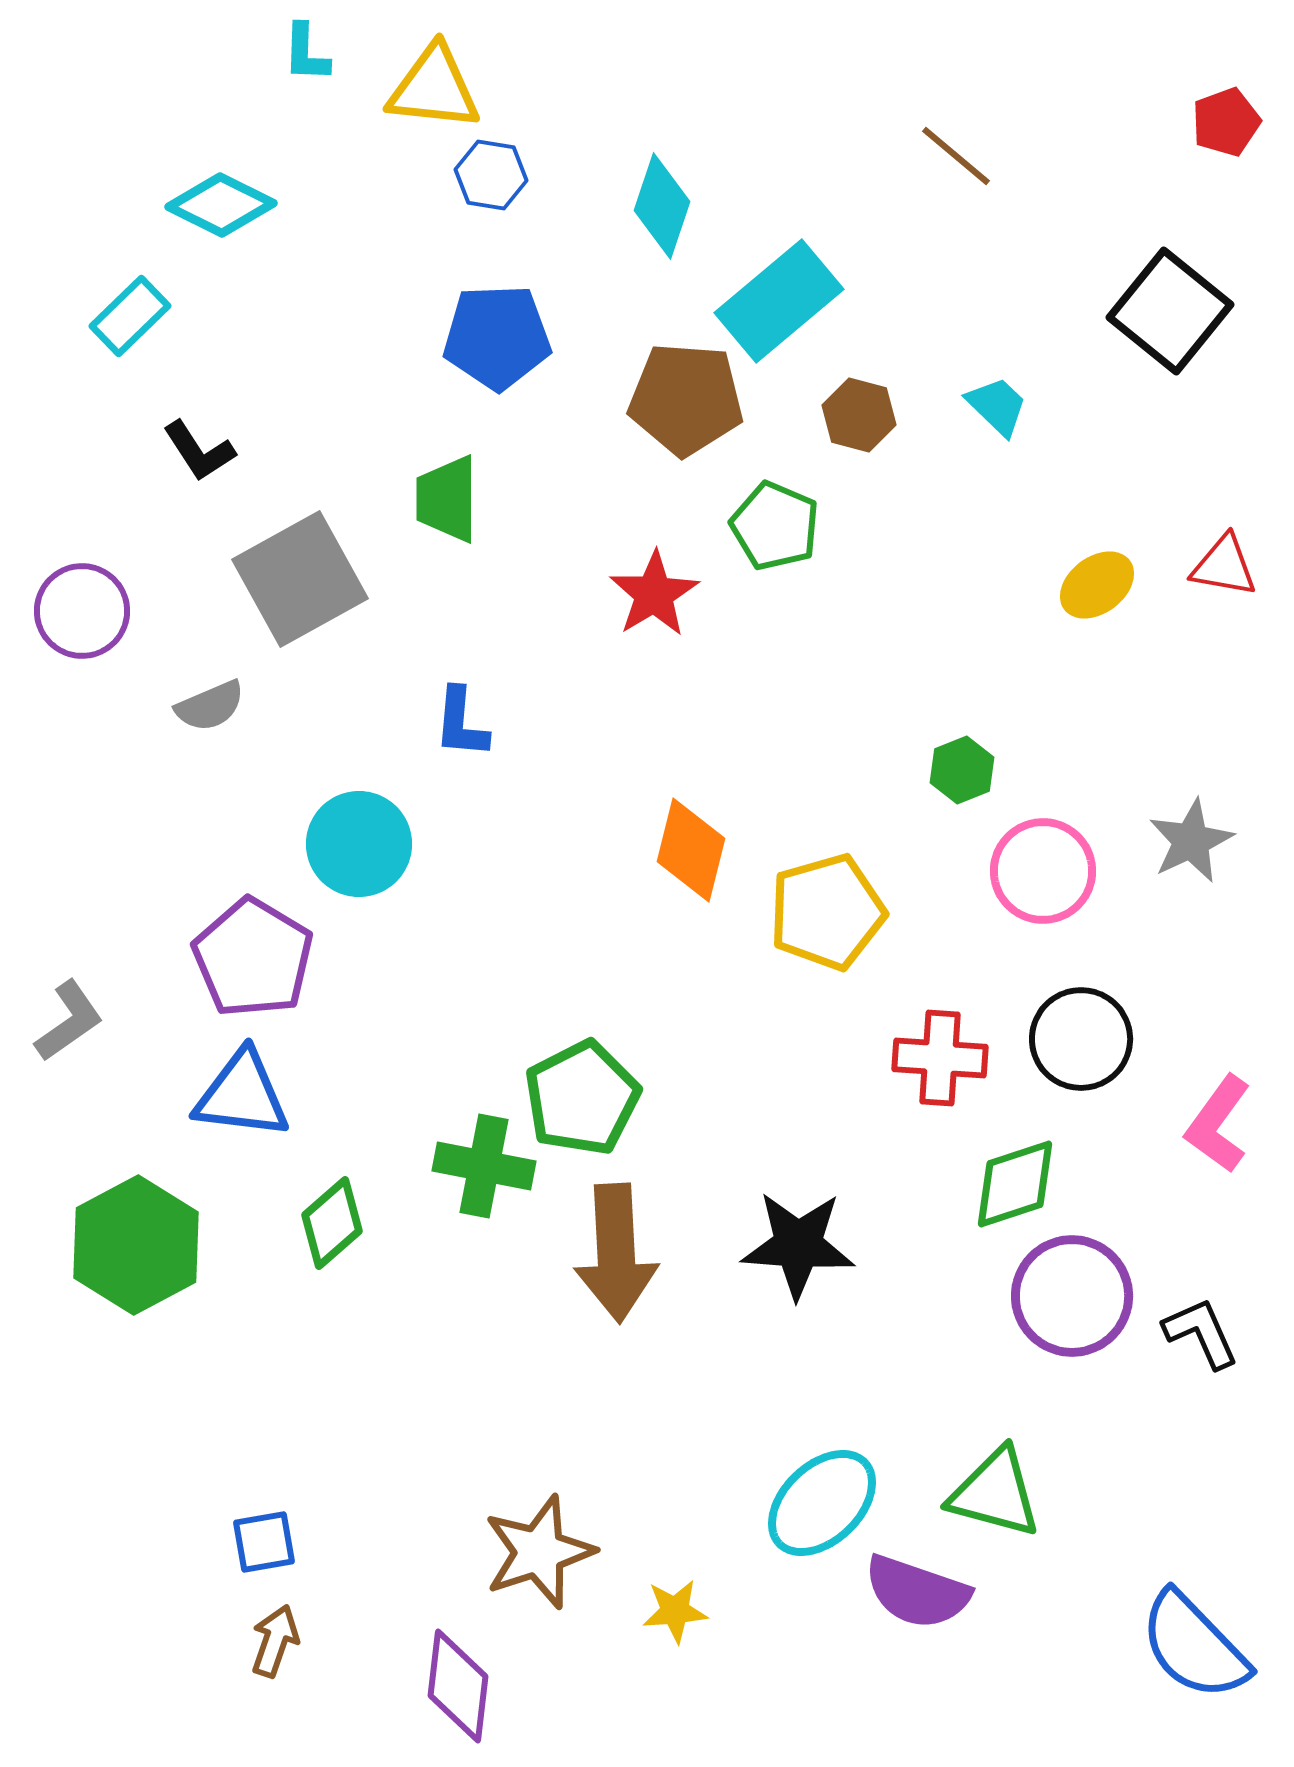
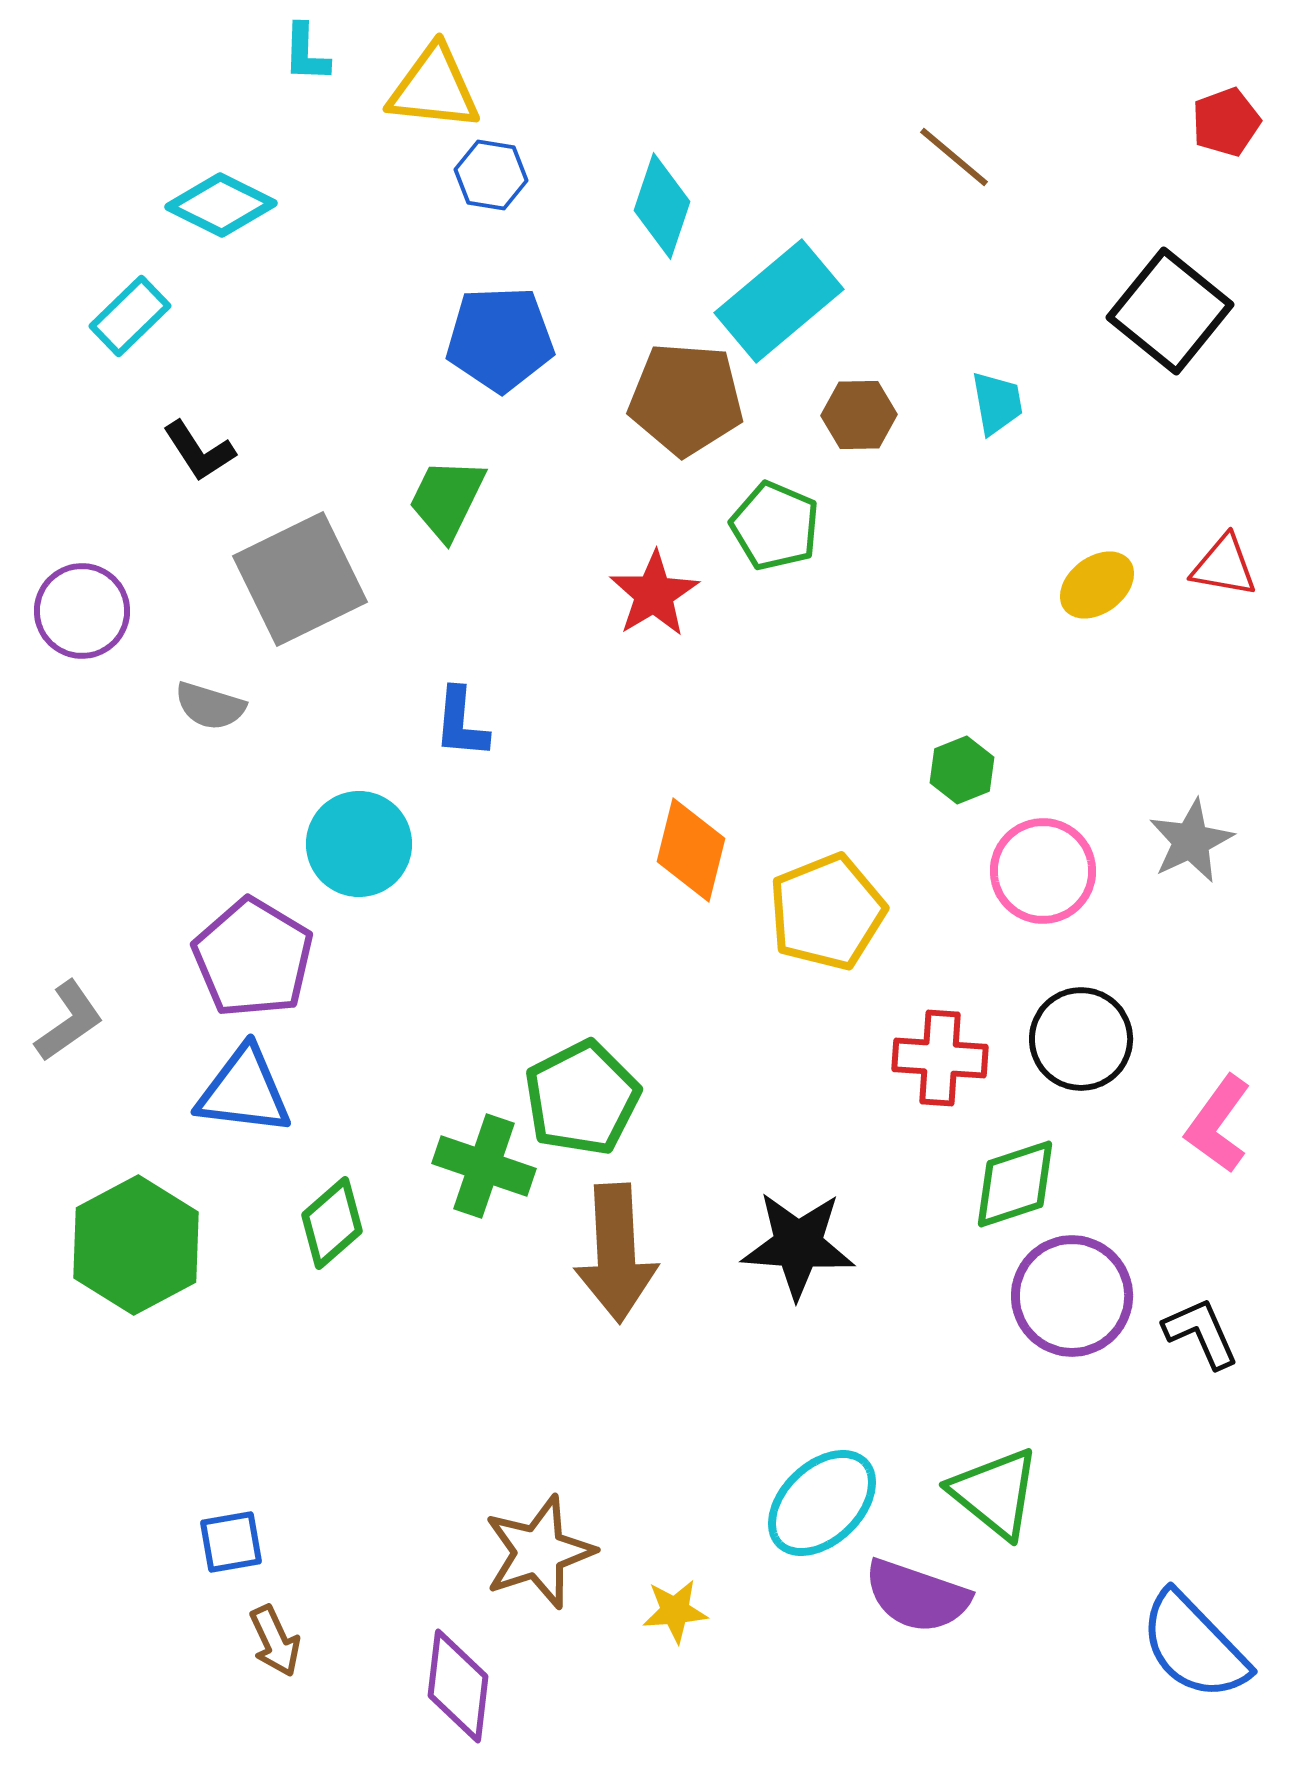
brown line at (956, 156): moved 2 px left, 1 px down
blue pentagon at (497, 337): moved 3 px right, 2 px down
cyan trapezoid at (997, 406): moved 3 px up; rotated 36 degrees clockwise
brown hexagon at (859, 415): rotated 16 degrees counterclockwise
green trapezoid at (447, 499): rotated 26 degrees clockwise
gray square at (300, 579): rotated 3 degrees clockwise
gray semicircle at (210, 706): rotated 40 degrees clockwise
yellow pentagon at (827, 912): rotated 6 degrees counterclockwise
blue triangle at (242, 1095): moved 2 px right, 4 px up
green cross at (484, 1166): rotated 8 degrees clockwise
green triangle at (995, 1493): rotated 24 degrees clockwise
blue square at (264, 1542): moved 33 px left
purple semicircle at (917, 1592): moved 4 px down
brown arrow at (275, 1641): rotated 136 degrees clockwise
